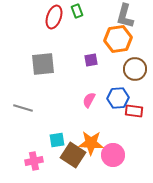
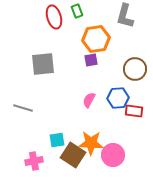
red ellipse: rotated 35 degrees counterclockwise
orange hexagon: moved 22 px left
